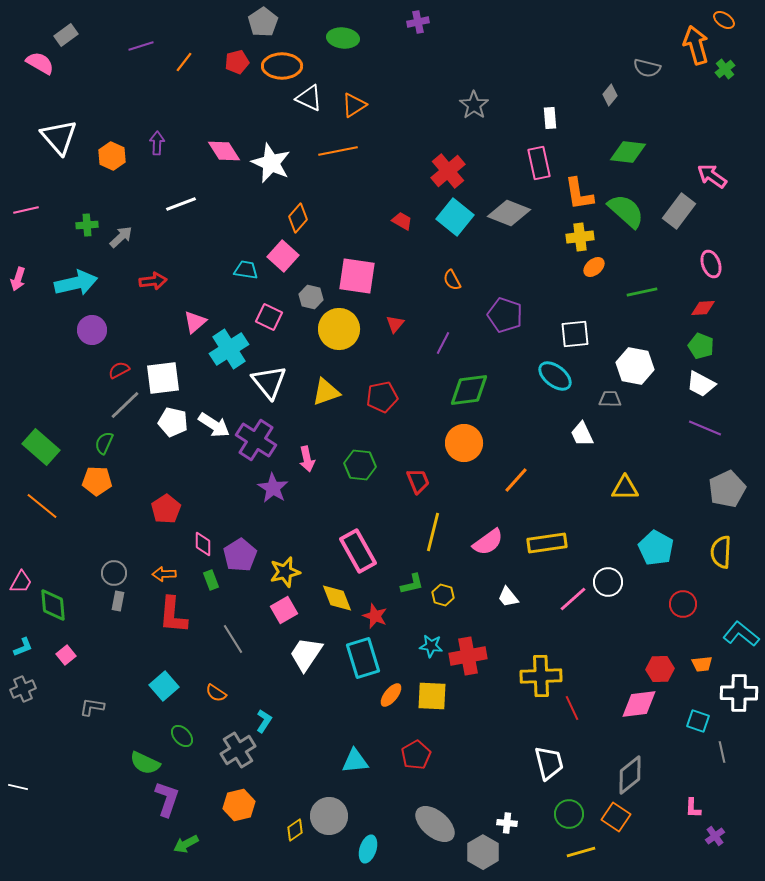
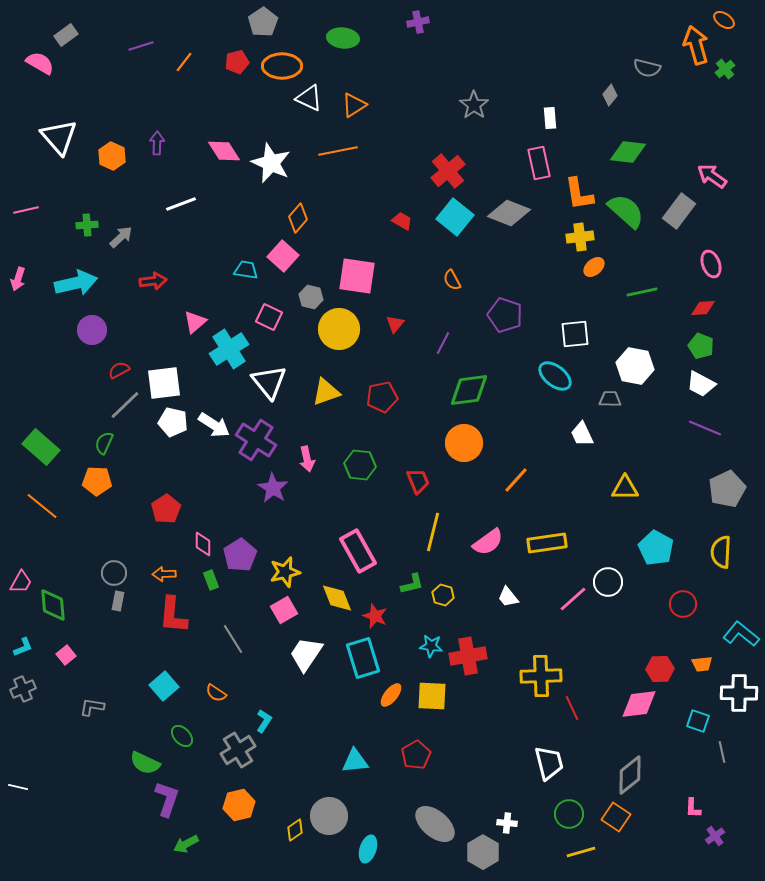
white square at (163, 378): moved 1 px right, 5 px down
